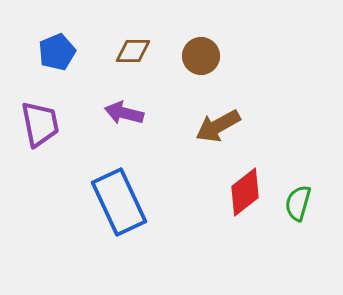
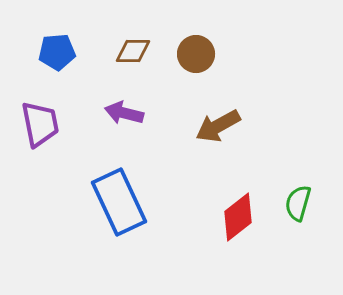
blue pentagon: rotated 18 degrees clockwise
brown circle: moved 5 px left, 2 px up
red diamond: moved 7 px left, 25 px down
